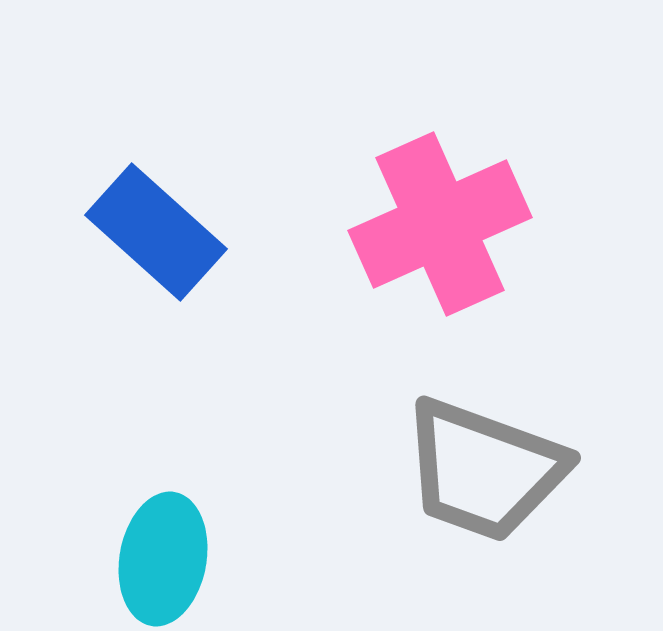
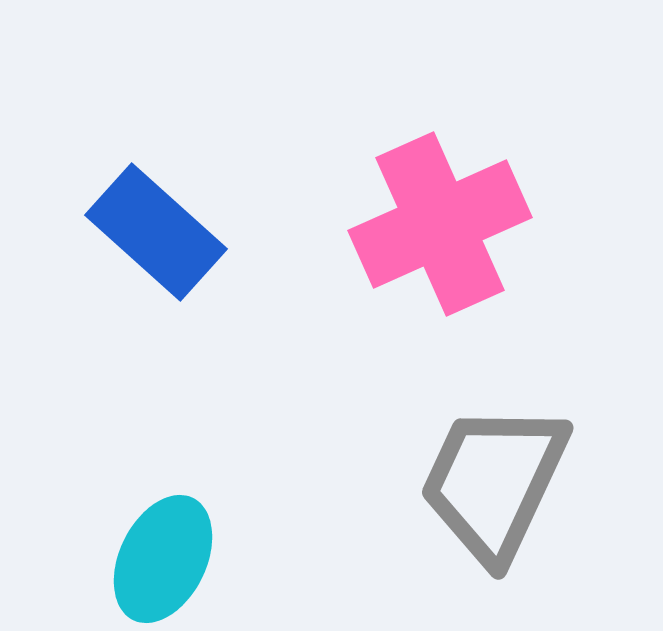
gray trapezoid: moved 10 px right, 12 px down; rotated 95 degrees clockwise
cyan ellipse: rotated 16 degrees clockwise
